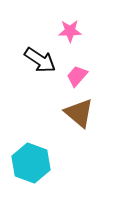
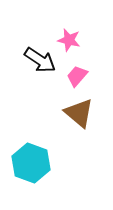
pink star: moved 1 px left, 9 px down; rotated 15 degrees clockwise
